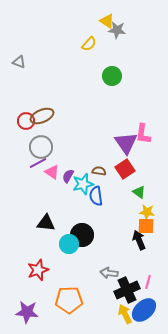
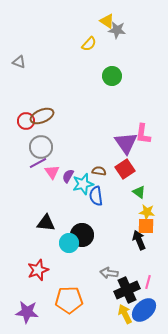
pink triangle: rotated 21 degrees clockwise
cyan circle: moved 1 px up
